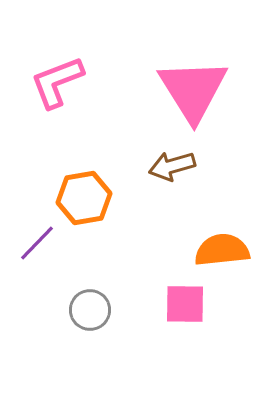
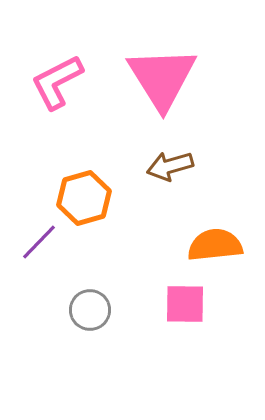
pink L-shape: rotated 6 degrees counterclockwise
pink triangle: moved 31 px left, 12 px up
brown arrow: moved 2 px left
orange hexagon: rotated 6 degrees counterclockwise
purple line: moved 2 px right, 1 px up
orange semicircle: moved 7 px left, 5 px up
